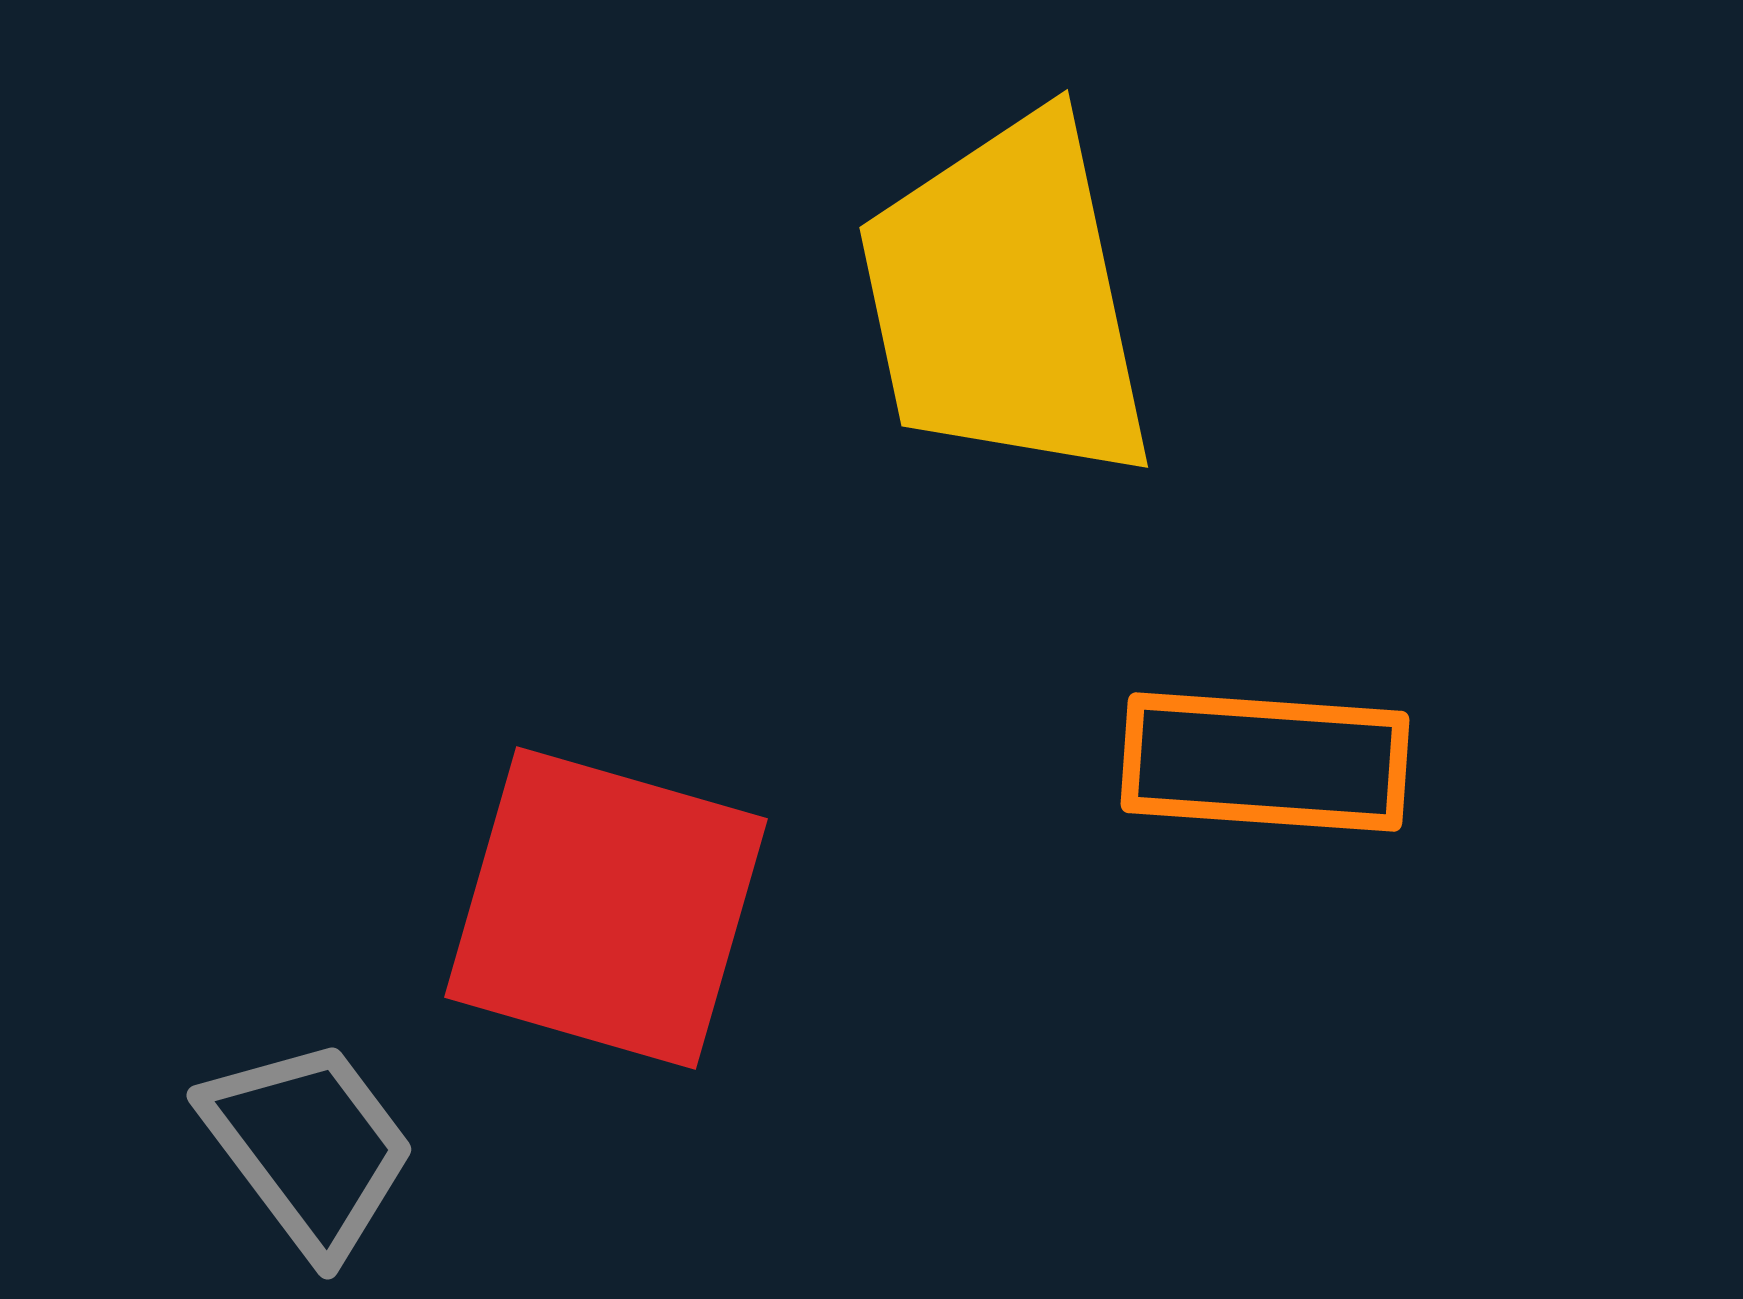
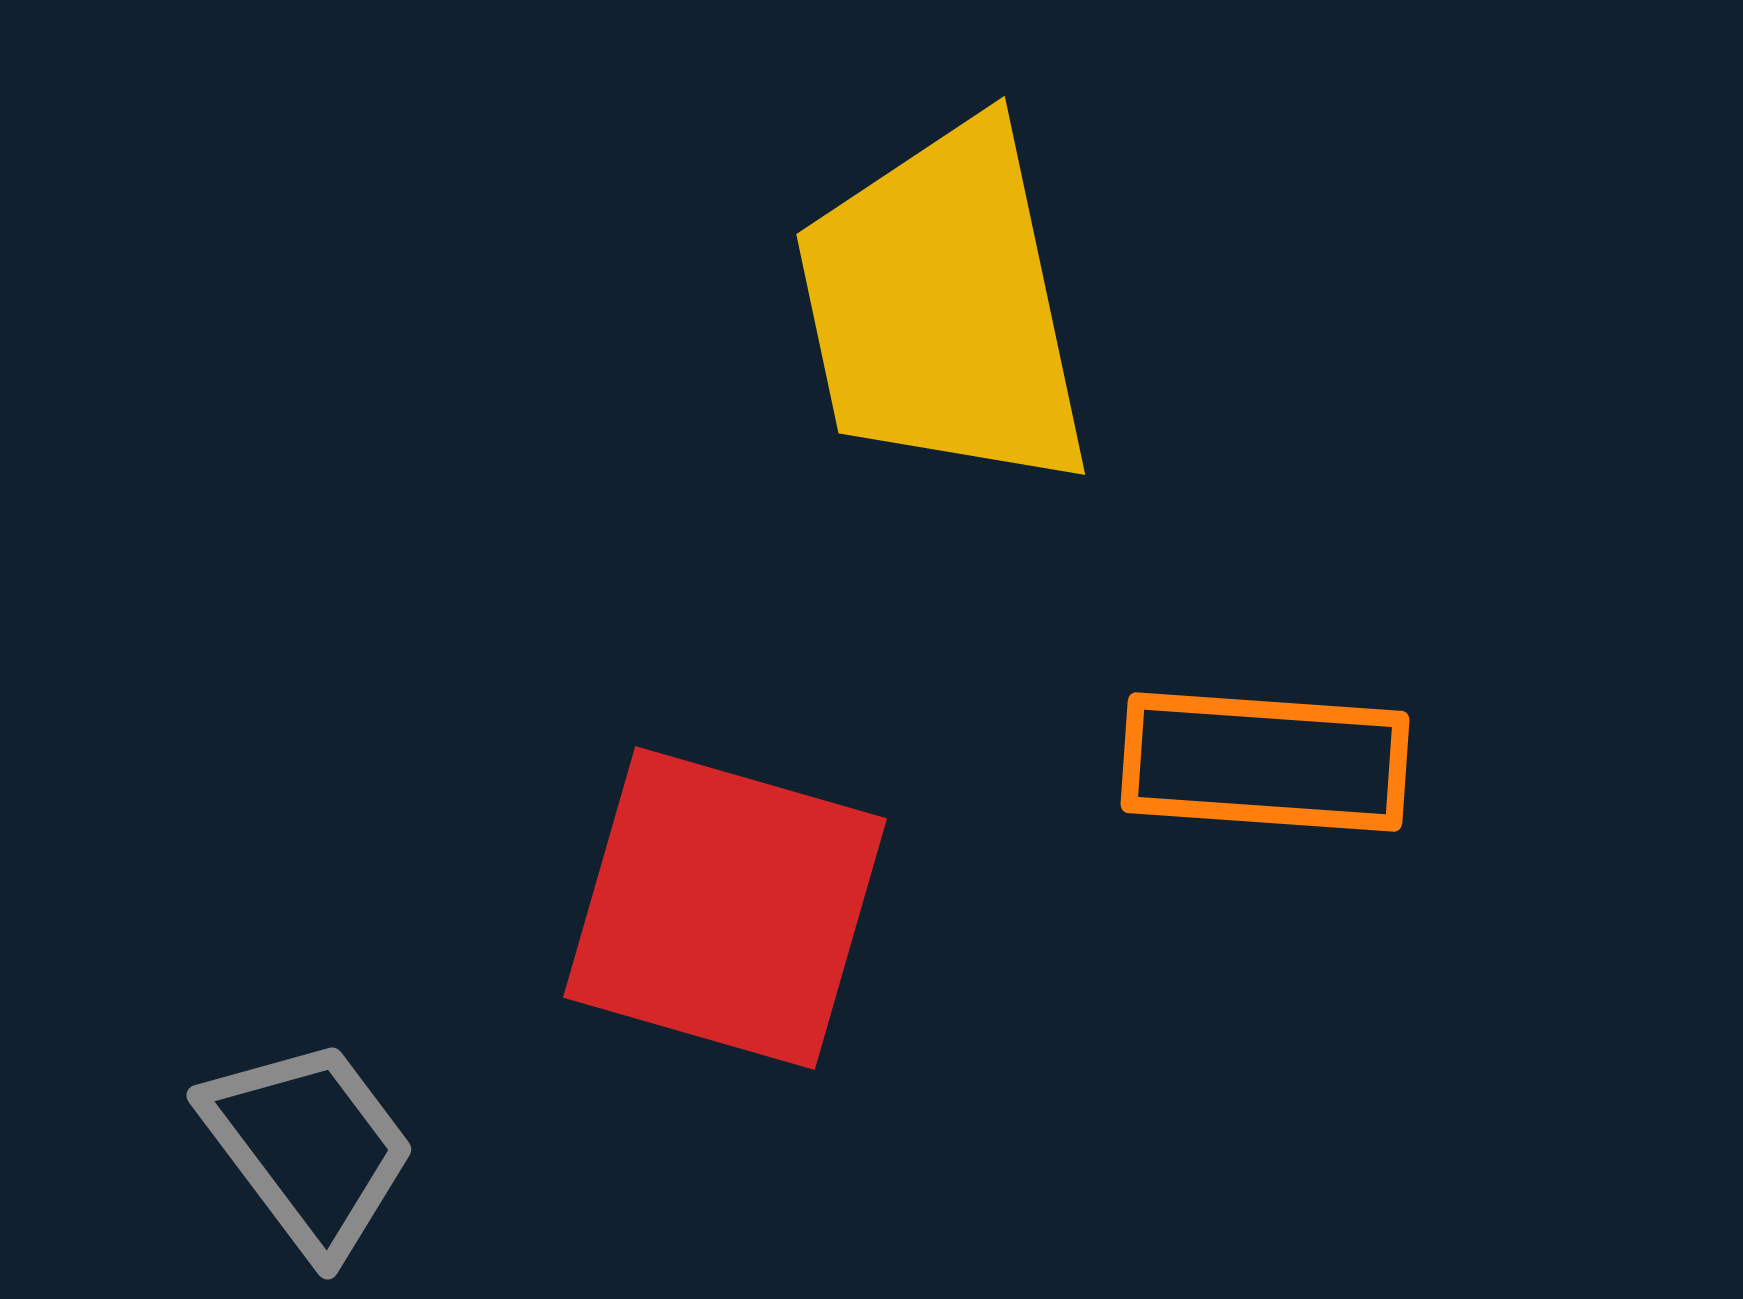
yellow trapezoid: moved 63 px left, 7 px down
red square: moved 119 px right
